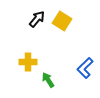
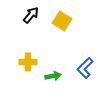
black arrow: moved 6 px left, 4 px up
green arrow: moved 5 px right, 4 px up; rotated 112 degrees clockwise
